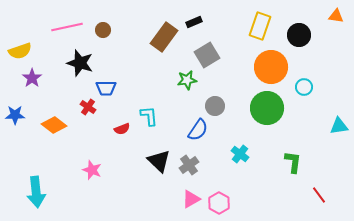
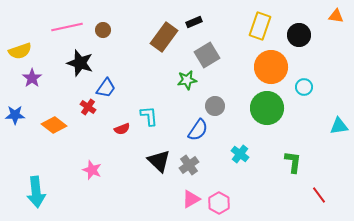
blue trapezoid: rotated 55 degrees counterclockwise
